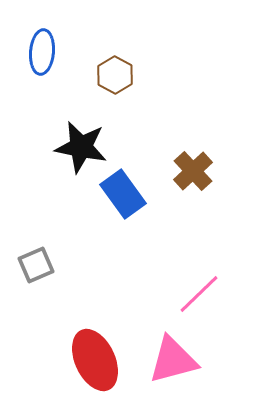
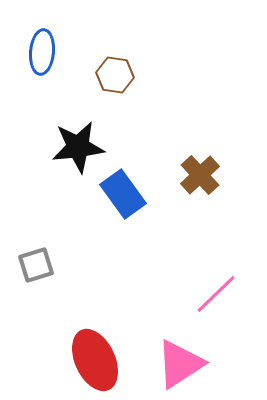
brown hexagon: rotated 21 degrees counterclockwise
black star: moved 3 px left; rotated 18 degrees counterclockwise
brown cross: moved 7 px right, 4 px down
gray square: rotated 6 degrees clockwise
pink line: moved 17 px right
pink triangle: moved 7 px right, 4 px down; rotated 18 degrees counterclockwise
